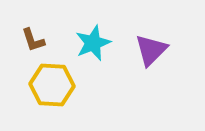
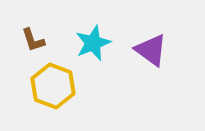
purple triangle: rotated 39 degrees counterclockwise
yellow hexagon: moved 1 px right, 1 px down; rotated 18 degrees clockwise
